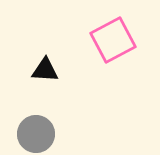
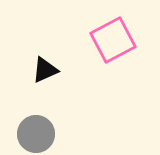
black triangle: rotated 28 degrees counterclockwise
